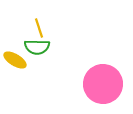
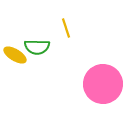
yellow line: moved 27 px right
yellow ellipse: moved 5 px up
